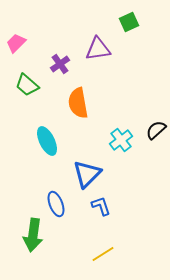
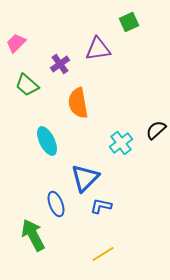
cyan cross: moved 3 px down
blue triangle: moved 2 px left, 4 px down
blue L-shape: rotated 60 degrees counterclockwise
green arrow: rotated 144 degrees clockwise
